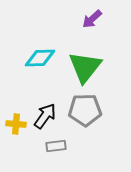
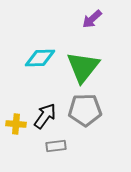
green triangle: moved 2 px left
